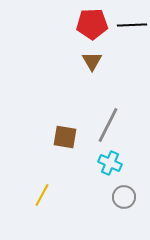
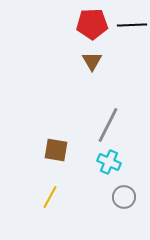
brown square: moved 9 px left, 13 px down
cyan cross: moved 1 px left, 1 px up
yellow line: moved 8 px right, 2 px down
